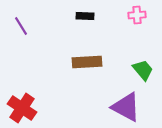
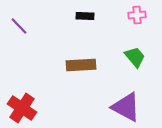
purple line: moved 2 px left; rotated 12 degrees counterclockwise
brown rectangle: moved 6 px left, 3 px down
green trapezoid: moved 8 px left, 13 px up
